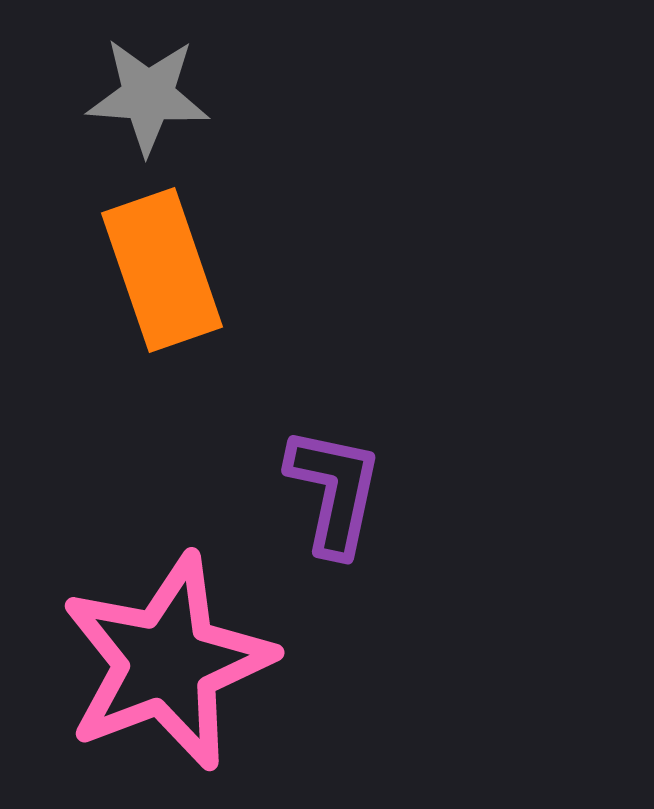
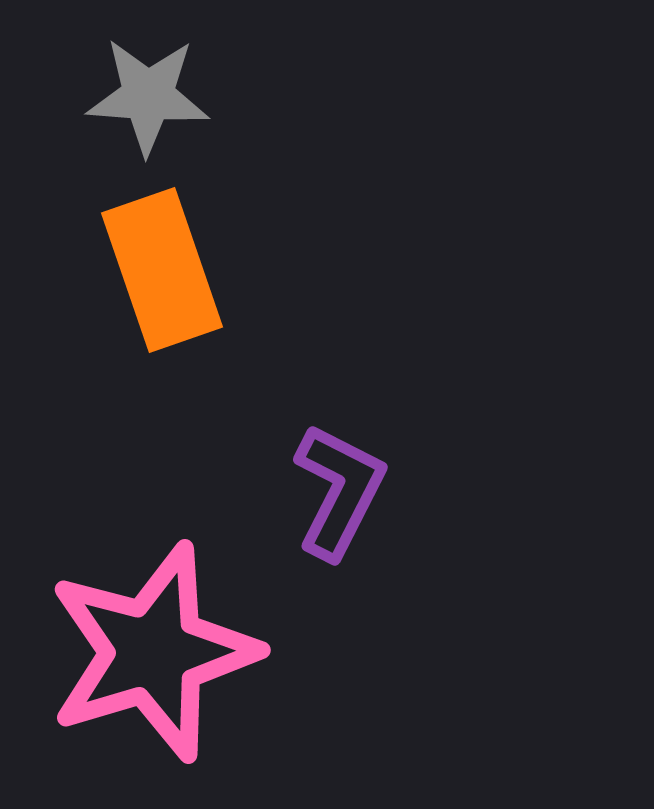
purple L-shape: moved 5 px right; rotated 15 degrees clockwise
pink star: moved 14 px left, 10 px up; rotated 4 degrees clockwise
